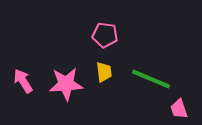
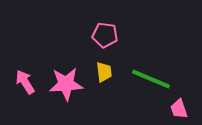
pink arrow: moved 2 px right, 1 px down
